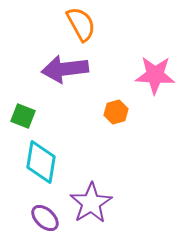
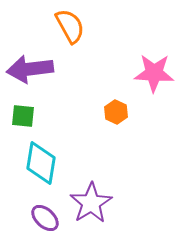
orange semicircle: moved 11 px left, 2 px down
purple arrow: moved 35 px left
pink star: moved 1 px left, 2 px up
orange hexagon: rotated 20 degrees counterclockwise
green square: rotated 15 degrees counterclockwise
cyan diamond: moved 1 px down
